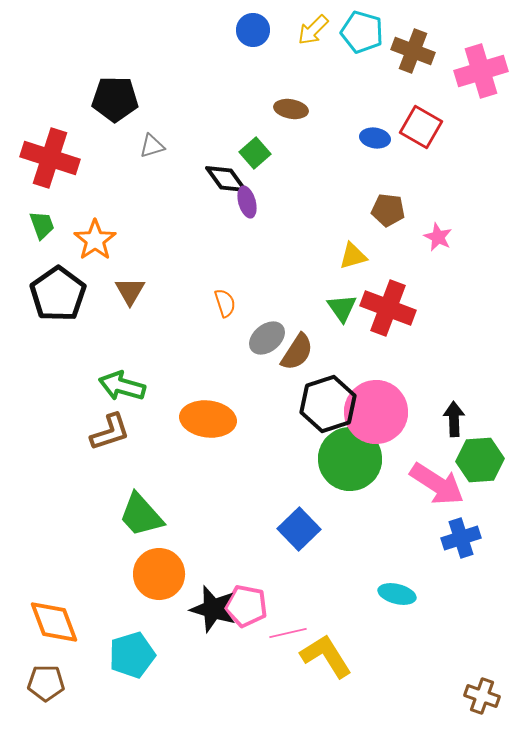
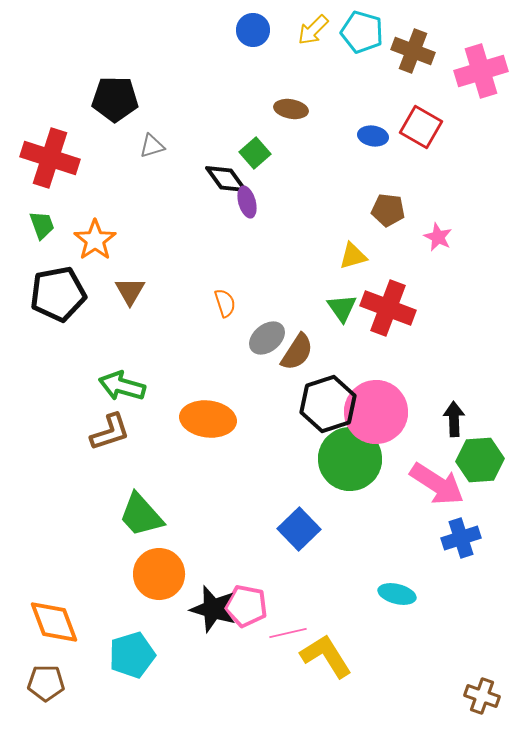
blue ellipse at (375, 138): moved 2 px left, 2 px up
black pentagon at (58, 294): rotated 24 degrees clockwise
